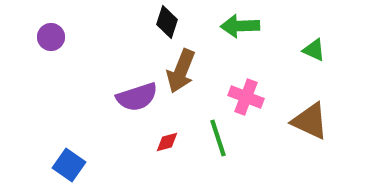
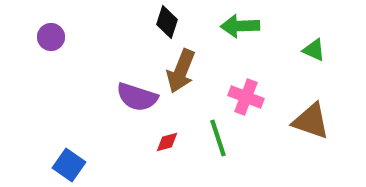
purple semicircle: rotated 36 degrees clockwise
brown triangle: moved 1 px right; rotated 6 degrees counterclockwise
